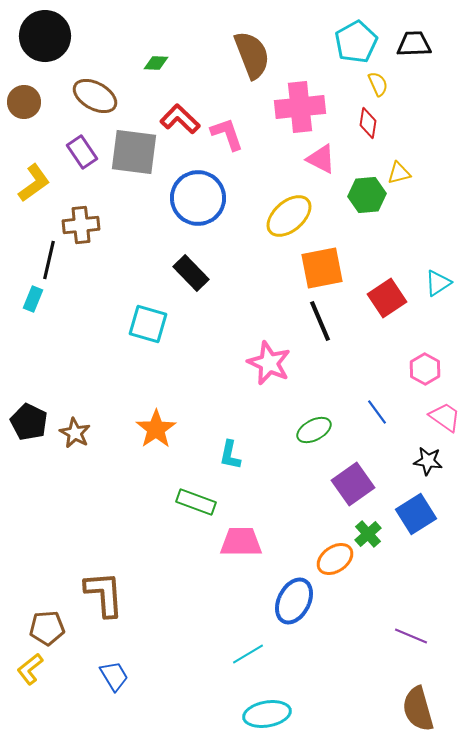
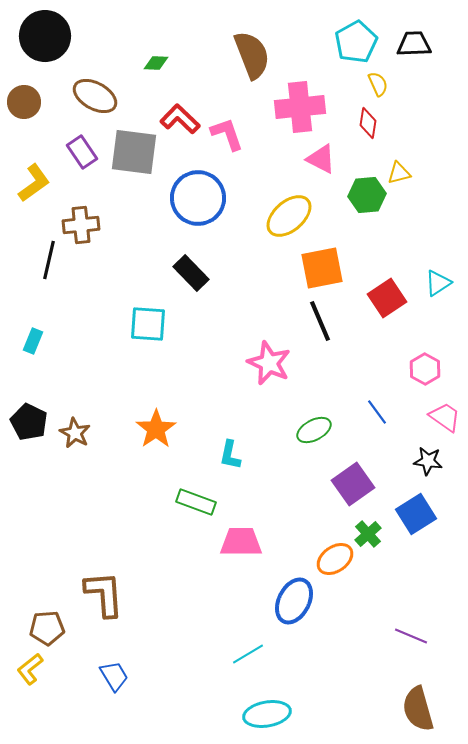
cyan rectangle at (33, 299): moved 42 px down
cyan square at (148, 324): rotated 12 degrees counterclockwise
